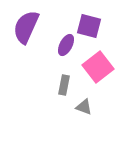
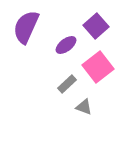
purple square: moved 7 px right; rotated 35 degrees clockwise
purple ellipse: rotated 25 degrees clockwise
gray rectangle: moved 3 px right, 1 px up; rotated 36 degrees clockwise
